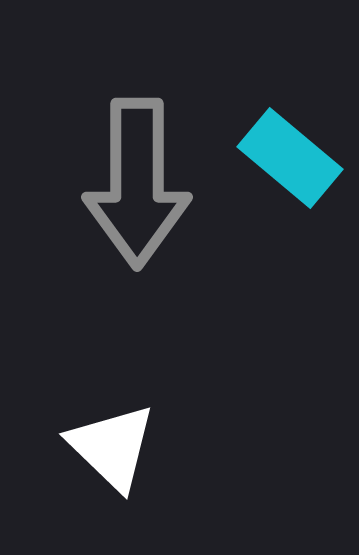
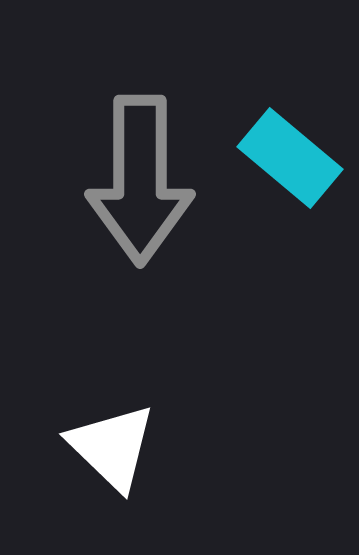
gray arrow: moved 3 px right, 3 px up
